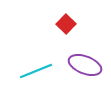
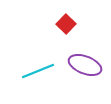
cyan line: moved 2 px right
